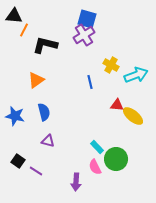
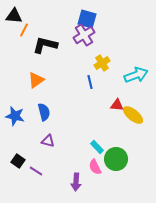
yellow cross: moved 9 px left, 2 px up; rotated 28 degrees clockwise
yellow ellipse: moved 1 px up
